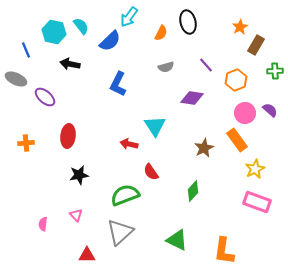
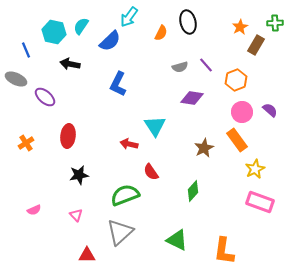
cyan semicircle: rotated 108 degrees counterclockwise
gray semicircle: moved 14 px right
green cross: moved 48 px up
pink circle: moved 3 px left, 1 px up
orange cross: rotated 28 degrees counterclockwise
pink rectangle: moved 3 px right
pink semicircle: moved 9 px left, 14 px up; rotated 120 degrees counterclockwise
